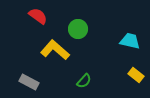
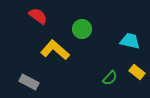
green circle: moved 4 px right
yellow rectangle: moved 1 px right, 3 px up
green semicircle: moved 26 px right, 3 px up
